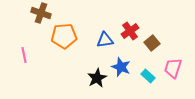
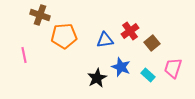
brown cross: moved 1 px left, 2 px down
cyan rectangle: moved 1 px up
